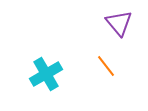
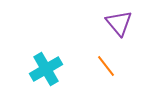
cyan cross: moved 5 px up
